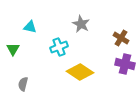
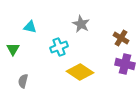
gray semicircle: moved 3 px up
